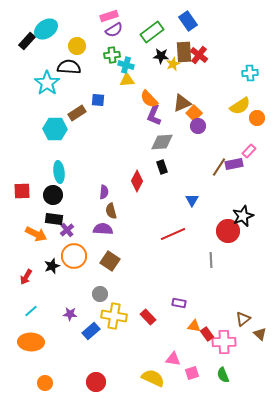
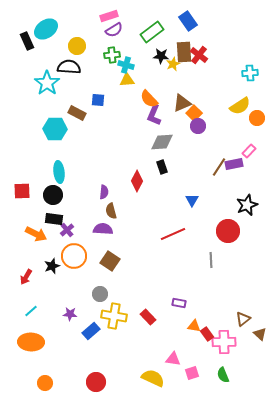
black rectangle at (27, 41): rotated 66 degrees counterclockwise
brown rectangle at (77, 113): rotated 60 degrees clockwise
black star at (243, 216): moved 4 px right, 11 px up
